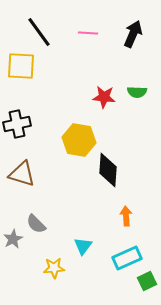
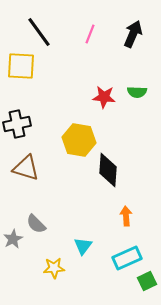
pink line: moved 2 px right, 1 px down; rotated 72 degrees counterclockwise
brown triangle: moved 4 px right, 6 px up
